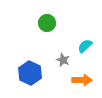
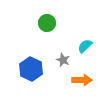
blue hexagon: moved 1 px right, 4 px up
